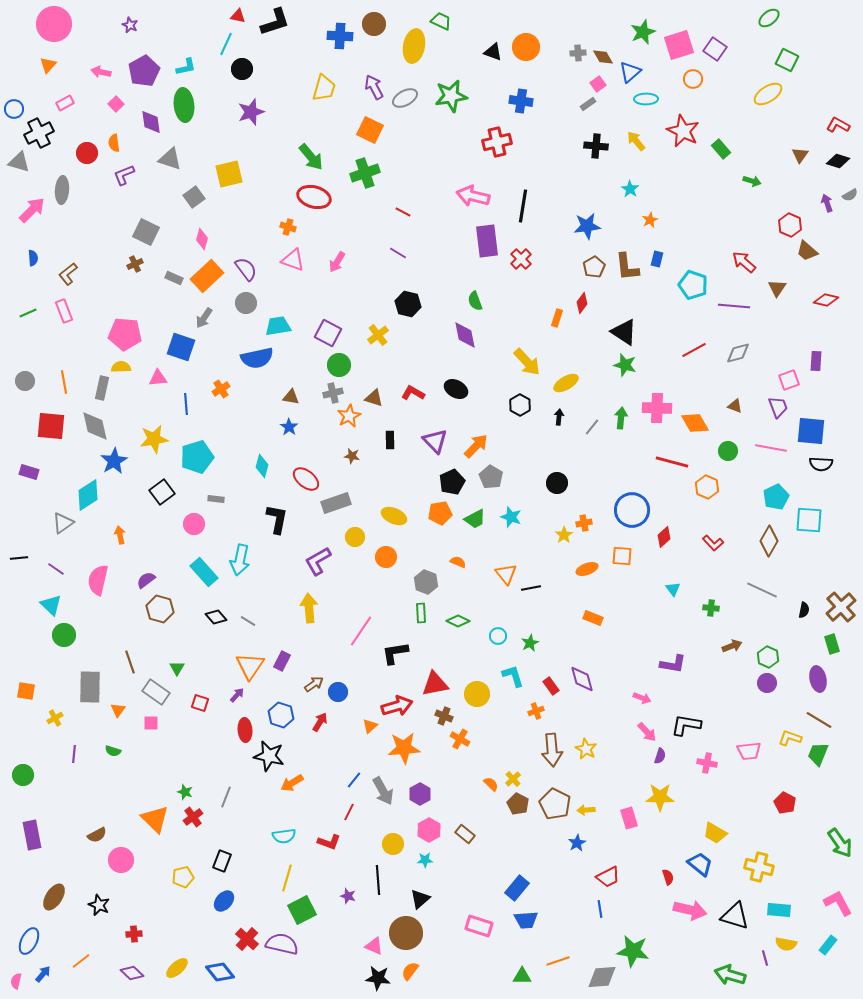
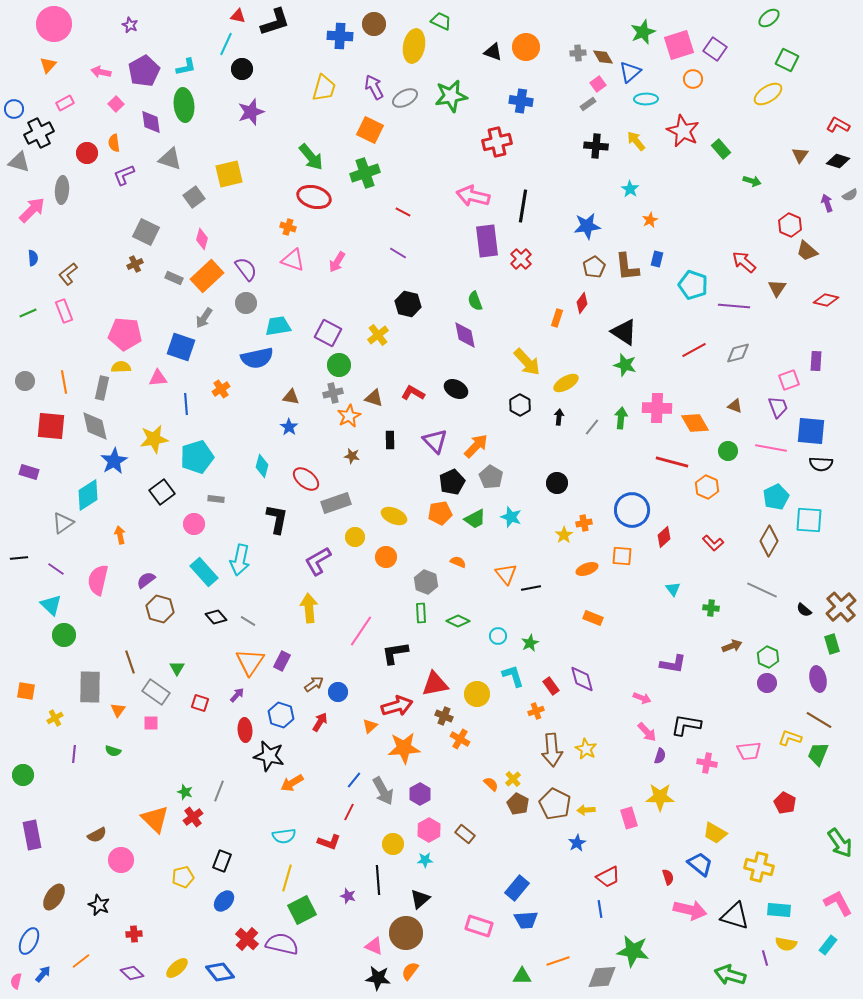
black semicircle at (804, 610): rotated 119 degrees clockwise
orange triangle at (250, 666): moved 4 px up
gray line at (226, 797): moved 7 px left, 6 px up
